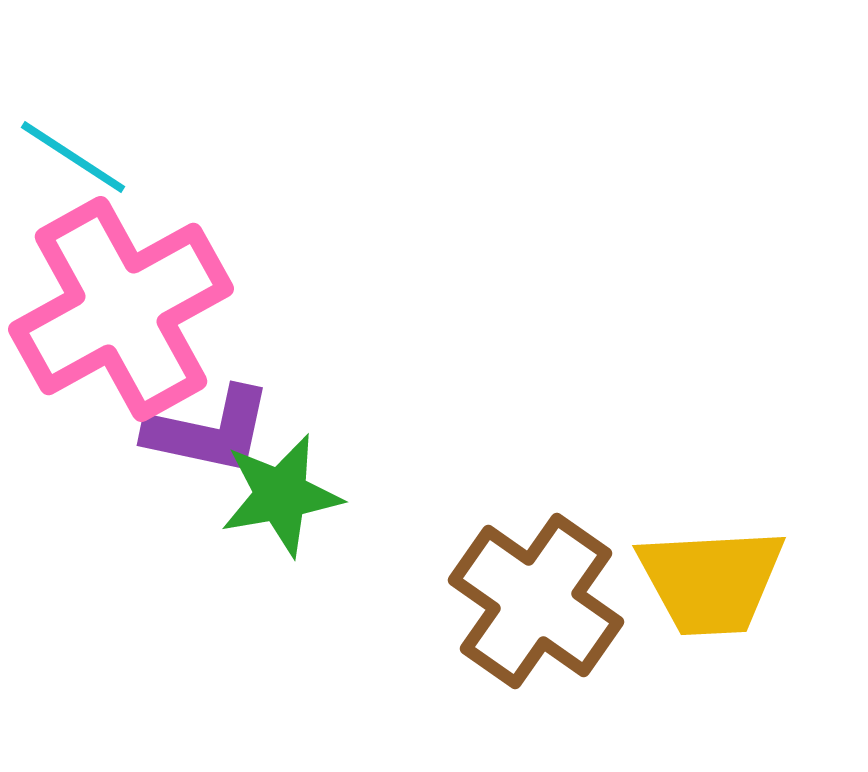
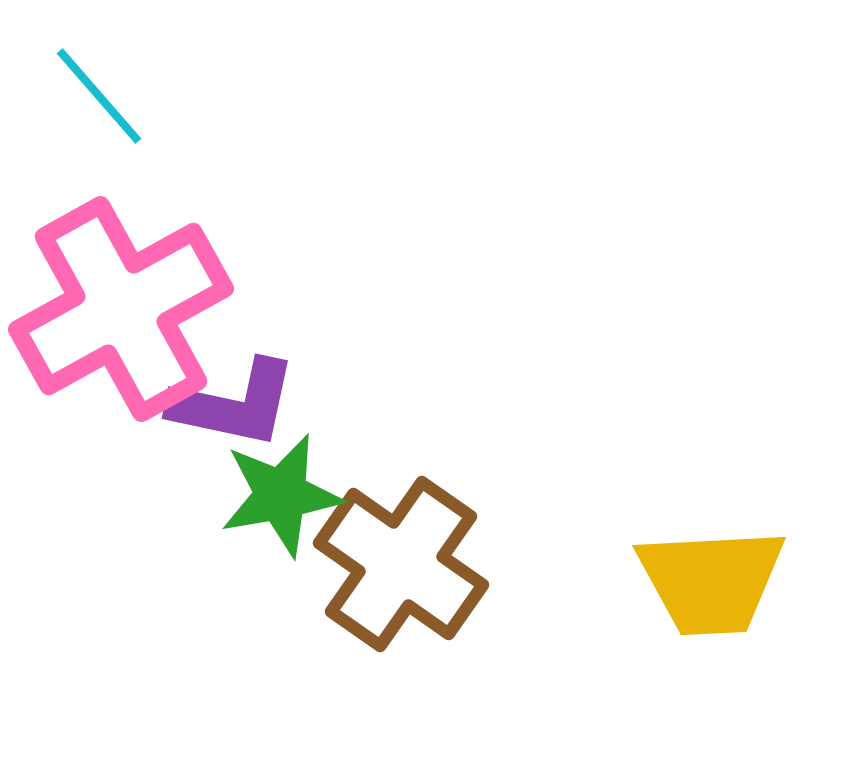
cyan line: moved 26 px right, 61 px up; rotated 16 degrees clockwise
purple L-shape: moved 25 px right, 27 px up
brown cross: moved 135 px left, 37 px up
